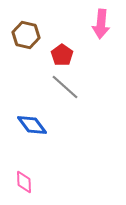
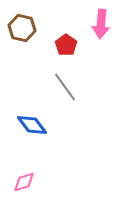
brown hexagon: moved 4 px left, 7 px up
red pentagon: moved 4 px right, 10 px up
gray line: rotated 12 degrees clockwise
pink diamond: rotated 75 degrees clockwise
